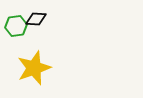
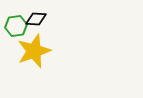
yellow star: moved 17 px up
